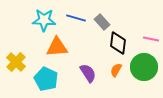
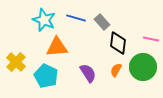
cyan star: rotated 20 degrees clockwise
green circle: moved 1 px left
cyan pentagon: moved 3 px up
